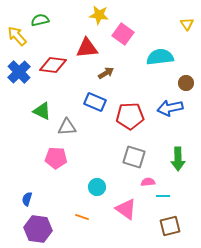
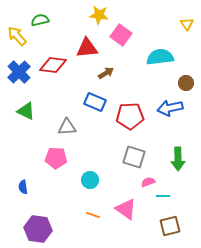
pink square: moved 2 px left, 1 px down
green triangle: moved 16 px left
pink semicircle: rotated 16 degrees counterclockwise
cyan circle: moved 7 px left, 7 px up
blue semicircle: moved 4 px left, 12 px up; rotated 24 degrees counterclockwise
orange line: moved 11 px right, 2 px up
